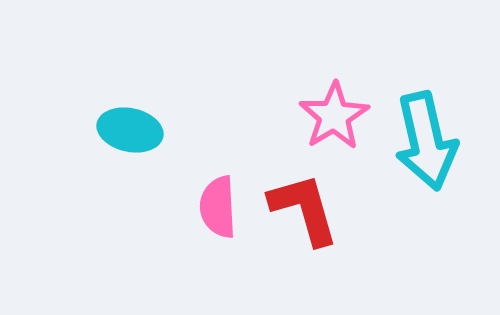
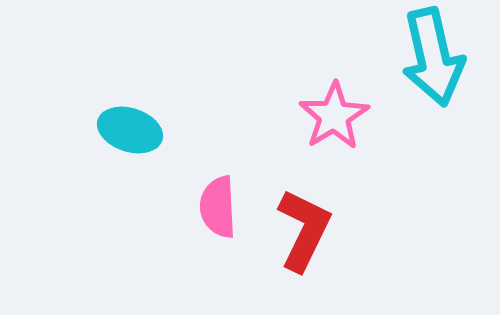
cyan ellipse: rotated 6 degrees clockwise
cyan arrow: moved 7 px right, 84 px up
red L-shape: moved 21 px down; rotated 42 degrees clockwise
